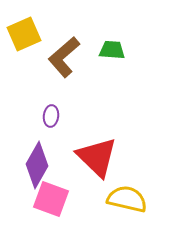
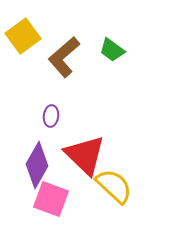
yellow square: moved 1 px left, 2 px down; rotated 12 degrees counterclockwise
green trapezoid: rotated 148 degrees counterclockwise
red triangle: moved 12 px left, 2 px up
yellow semicircle: moved 13 px left, 13 px up; rotated 30 degrees clockwise
